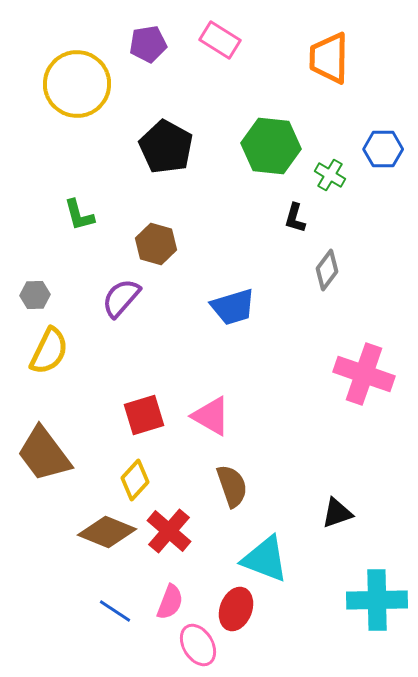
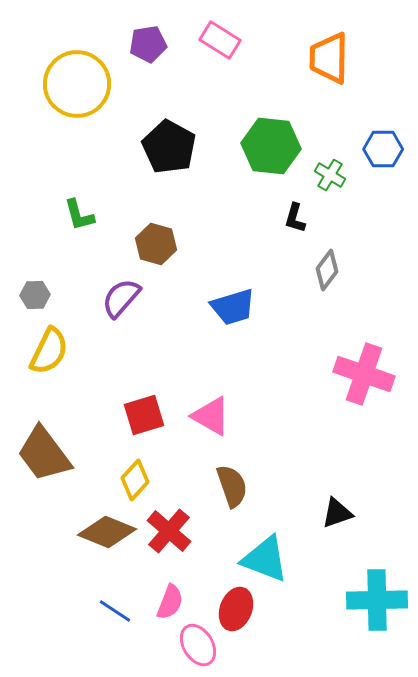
black pentagon: moved 3 px right
